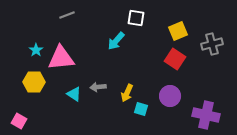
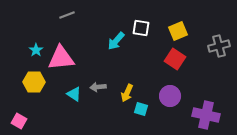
white square: moved 5 px right, 10 px down
gray cross: moved 7 px right, 2 px down
